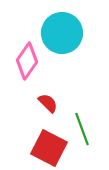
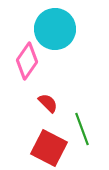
cyan circle: moved 7 px left, 4 px up
